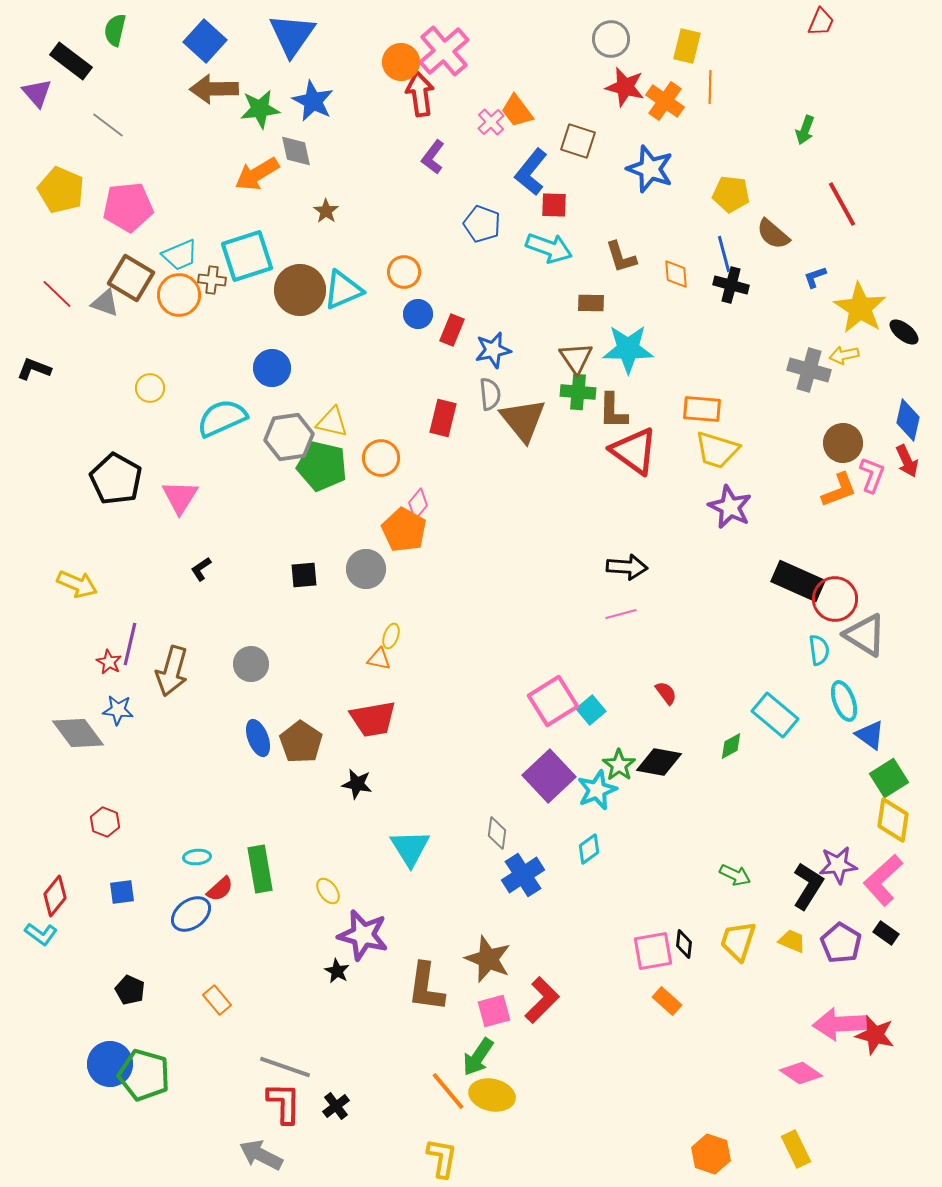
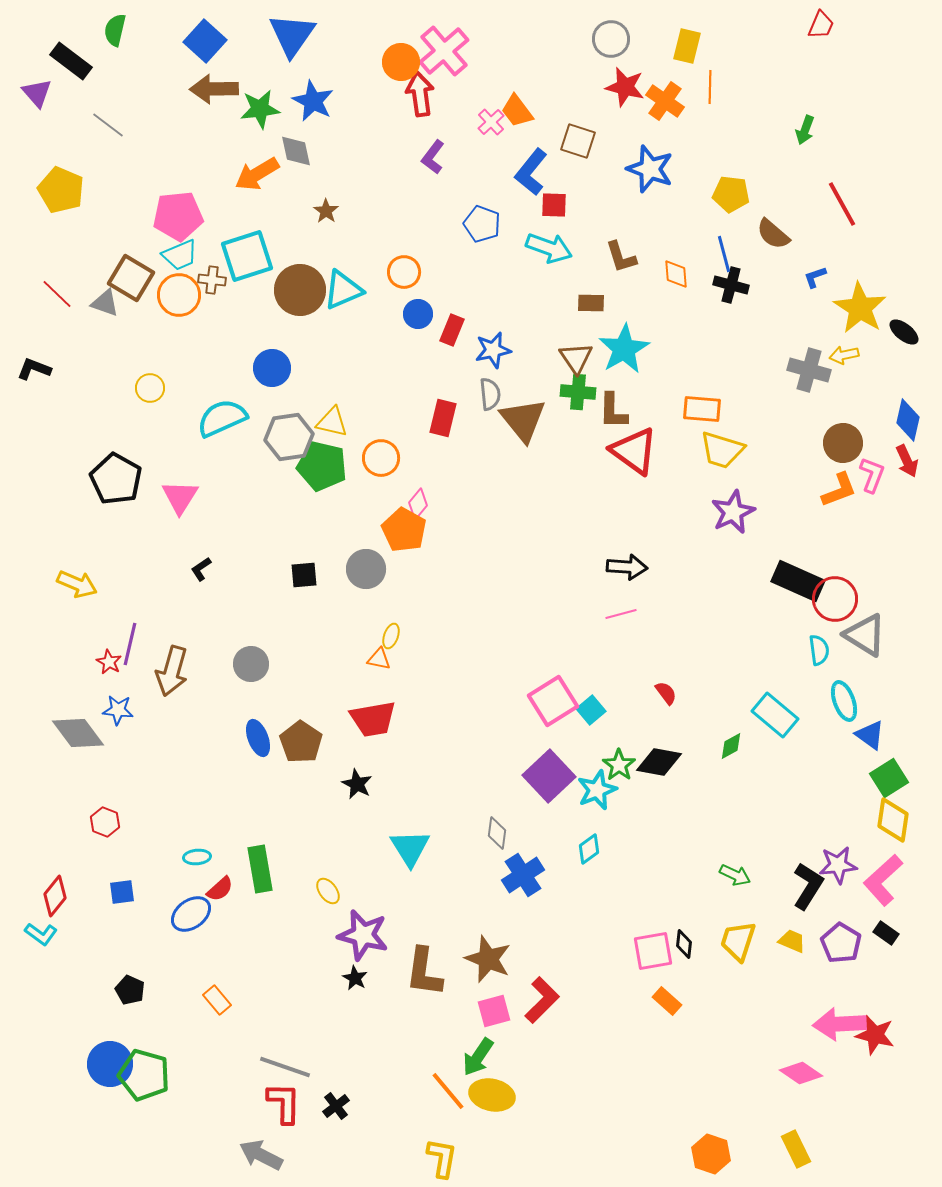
red trapezoid at (821, 22): moved 3 px down
pink pentagon at (128, 207): moved 50 px right, 9 px down
cyan star at (628, 349): moved 4 px left; rotated 30 degrees counterclockwise
yellow trapezoid at (717, 450): moved 5 px right
purple star at (730, 507): moved 3 px right, 5 px down; rotated 21 degrees clockwise
black star at (357, 784): rotated 16 degrees clockwise
black star at (337, 971): moved 18 px right, 7 px down
brown L-shape at (426, 987): moved 2 px left, 15 px up
